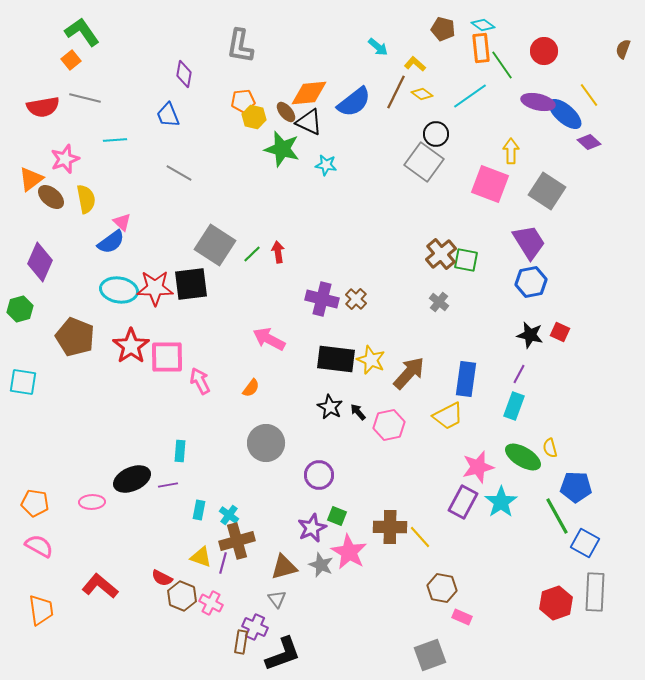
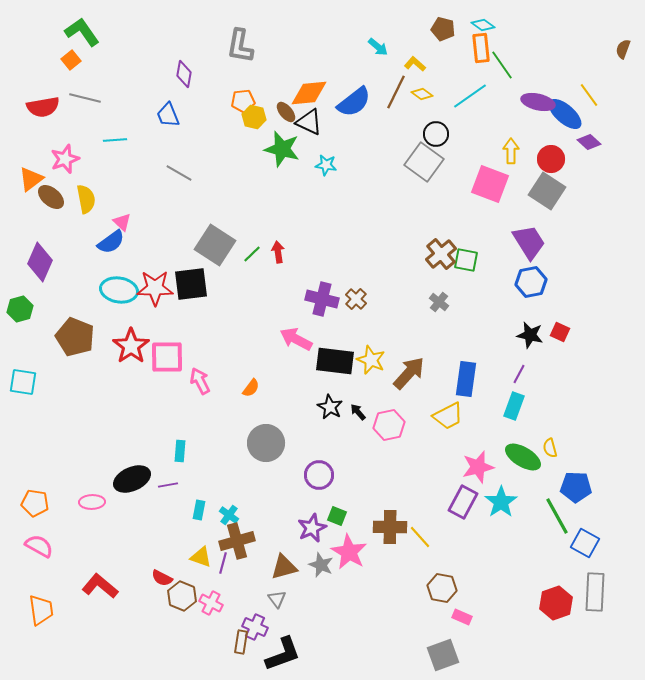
red circle at (544, 51): moved 7 px right, 108 px down
pink arrow at (269, 339): moved 27 px right
black rectangle at (336, 359): moved 1 px left, 2 px down
gray square at (430, 655): moved 13 px right
